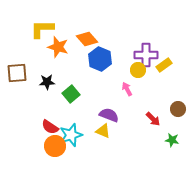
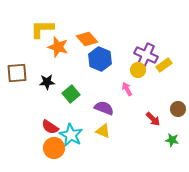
purple cross: rotated 25 degrees clockwise
purple semicircle: moved 5 px left, 7 px up
cyan star: rotated 25 degrees counterclockwise
orange circle: moved 1 px left, 2 px down
